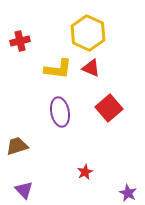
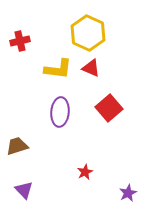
purple ellipse: rotated 16 degrees clockwise
purple star: rotated 18 degrees clockwise
